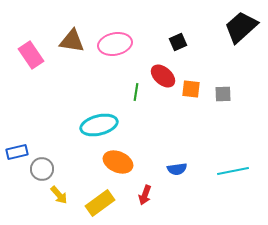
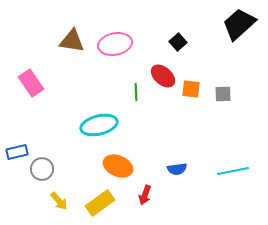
black trapezoid: moved 2 px left, 3 px up
black square: rotated 18 degrees counterclockwise
pink rectangle: moved 28 px down
green line: rotated 12 degrees counterclockwise
orange ellipse: moved 4 px down
yellow arrow: moved 6 px down
